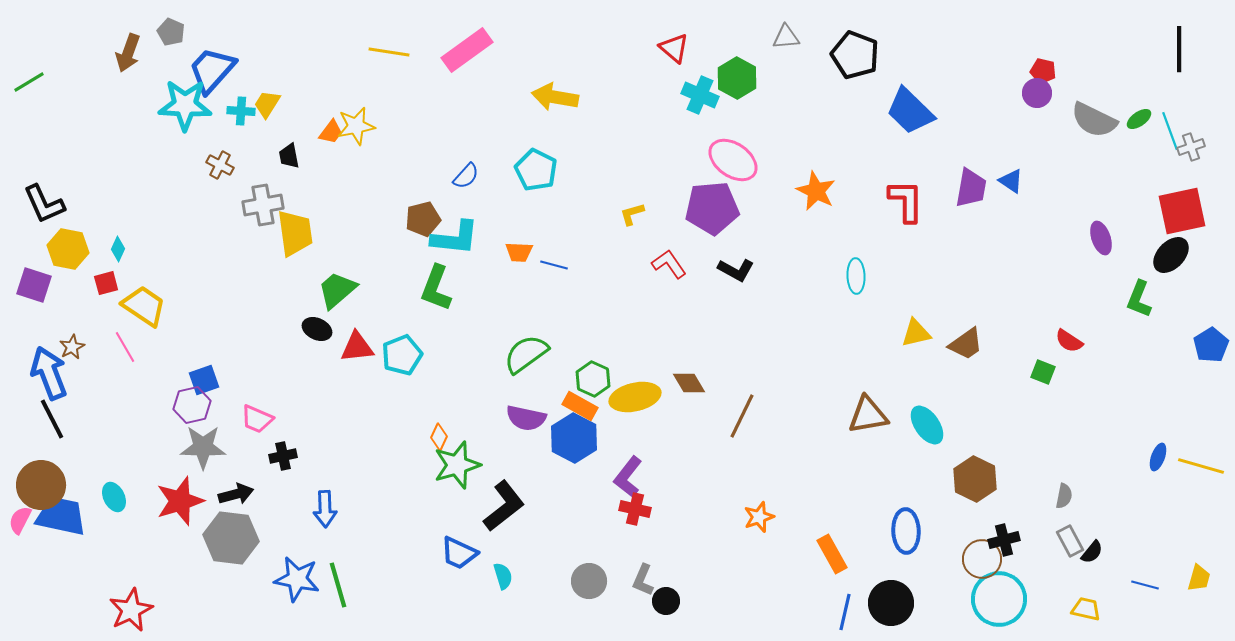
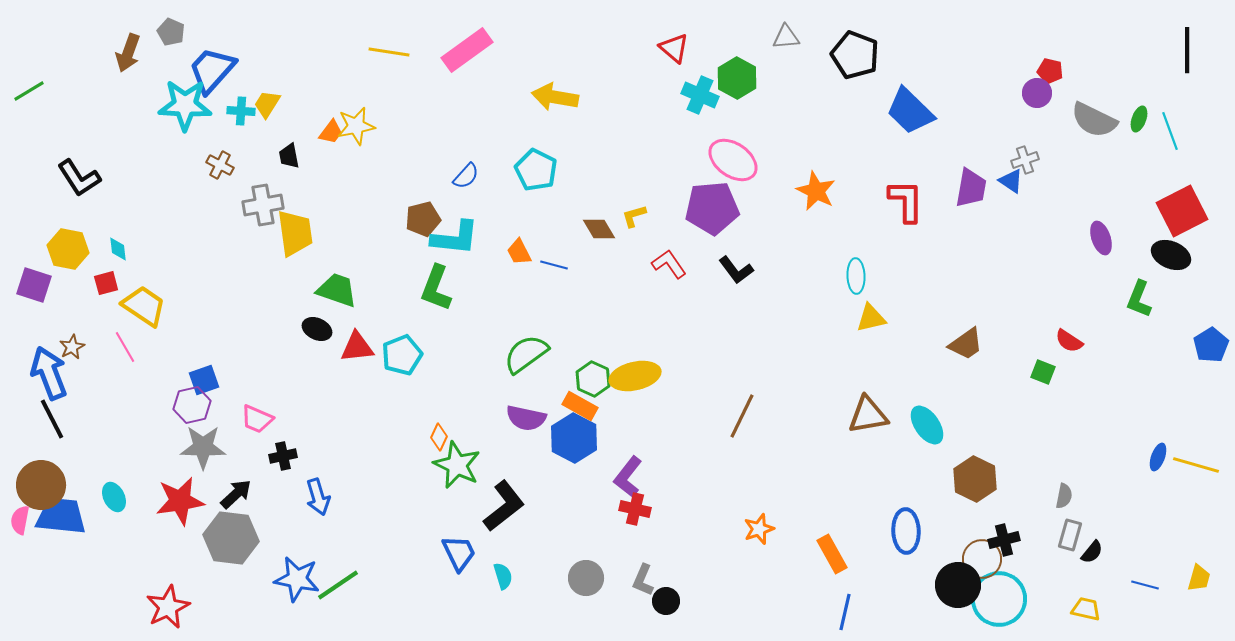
black line at (1179, 49): moved 8 px right, 1 px down
red pentagon at (1043, 71): moved 7 px right
green line at (29, 82): moved 9 px down
green ellipse at (1139, 119): rotated 35 degrees counterclockwise
gray cross at (1191, 147): moved 166 px left, 13 px down
black L-shape at (44, 204): moved 35 px right, 26 px up; rotated 9 degrees counterclockwise
red square at (1182, 211): rotated 15 degrees counterclockwise
yellow L-shape at (632, 214): moved 2 px right, 2 px down
cyan diamond at (118, 249): rotated 30 degrees counterclockwise
orange trapezoid at (519, 252): rotated 60 degrees clockwise
black ellipse at (1171, 255): rotated 69 degrees clockwise
black L-shape at (736, 270): rotated 24 degrees clockwise
green trapezoid at (337, 290): rotated 60 degrees clockwise
yellow triangle at (916, 333): moved 45 px left, 15 px up
brown diamond at (689, 383): moved 90 px left, 154 px up
yellow ellipse at (635, 397): moved 21 px up
green star at (457, 465): rotated 30 degrees counterclockwise
yellow line at (1201, 466): moved 5 px left, 1 px up
black arrow at (236, 494): rotated 28 degrees counterclockwise
red star at (180, 501): rotated 9 degrees clockwise
blue arrow at (325, 509): moved 7 px left, 12 px up; rotated 15 degrees counterclockwise
blue trapezoid at (61, 516): rotated 6 degrees counterclockwise
orange star at (759, 517): moved 12 px down
pink semicircle at (20, 520): rotated 16 degrees counterclockwise
gray rectangle at (1070, 541): moved 6 px up; rotated 44 degrees clockwise
blue trapezoid at (459, 553): rotated 141 degrees counterclockwise
gray circle at (589, 581): moved 3 px left, 3 px up
green line at (338, 585): rotated 72 degrees clockwise
black circle at (891, 603): moved 67 px right, 18 px up
red star at (131, 610): moved 37 px right, 3 px up
